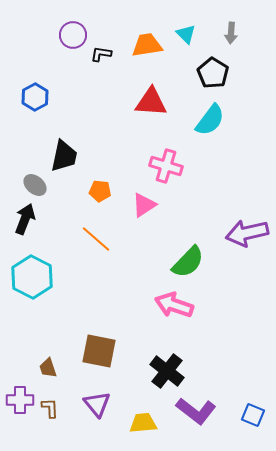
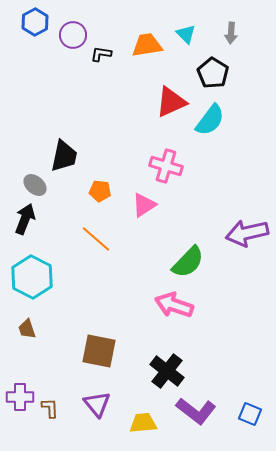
blue hexagon: moved 75 px up
red triangle: moved 20 px right; rotated 28 degrees counterclockwise
brown trapezoid: moved 21 px left, 39 px up
purple cross: moved 3 px up
blue square: moved 3 px left, 1 px up
